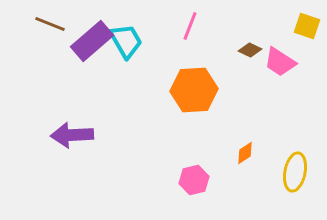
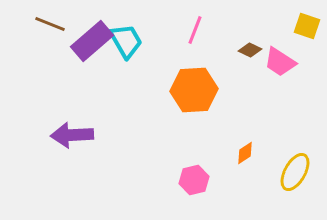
pink line: moved 5 px right, 4 px down
yellow ellipse: rotated 18 degrees clockwise
